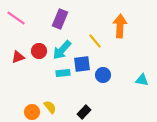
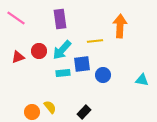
purple rectangle: rotated 30 degrees counterclockwise
yellow line: rotated 56 degrees counterclockwise
